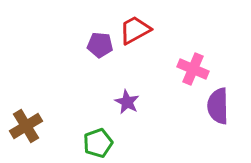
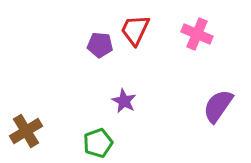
red trapezoid: rotated 36 degrees counterclockwise
pink cross: moved 4 px right, 35 px up
purple star: moved 3 px left, 1 px up
purple semicircle: rotated 36 degrees clockwise
brown cross: moved 5 px down
